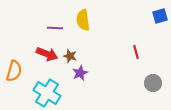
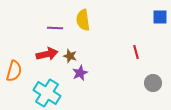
blue square: moved 1 px down; rotated 14 degrees clockwise
red arrow: rotated 35 degrees counterclockwise
